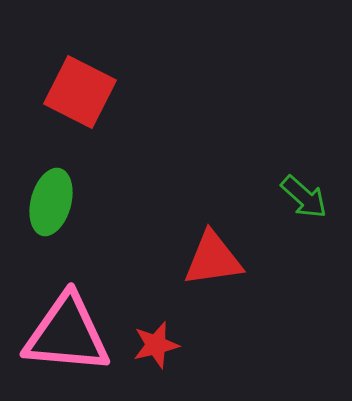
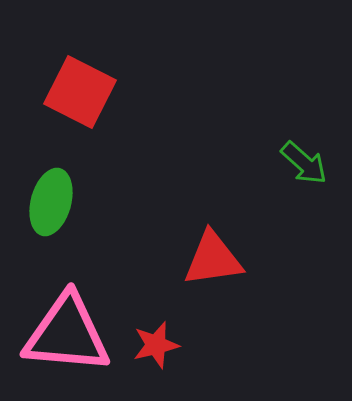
green arrow: moved 34 px up
